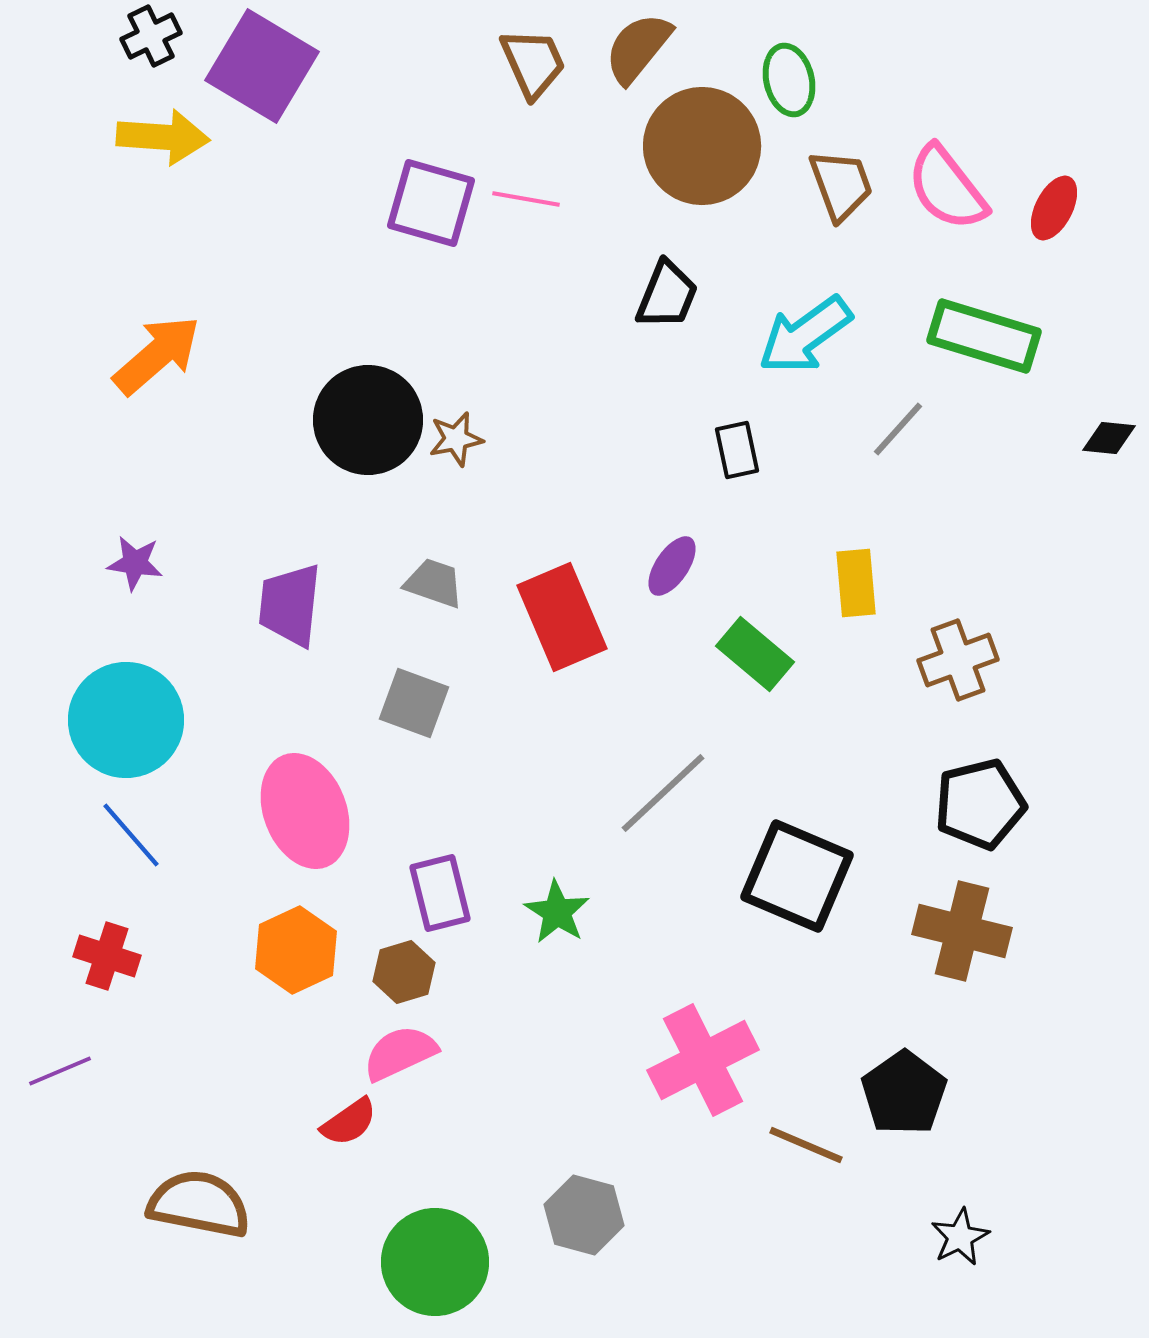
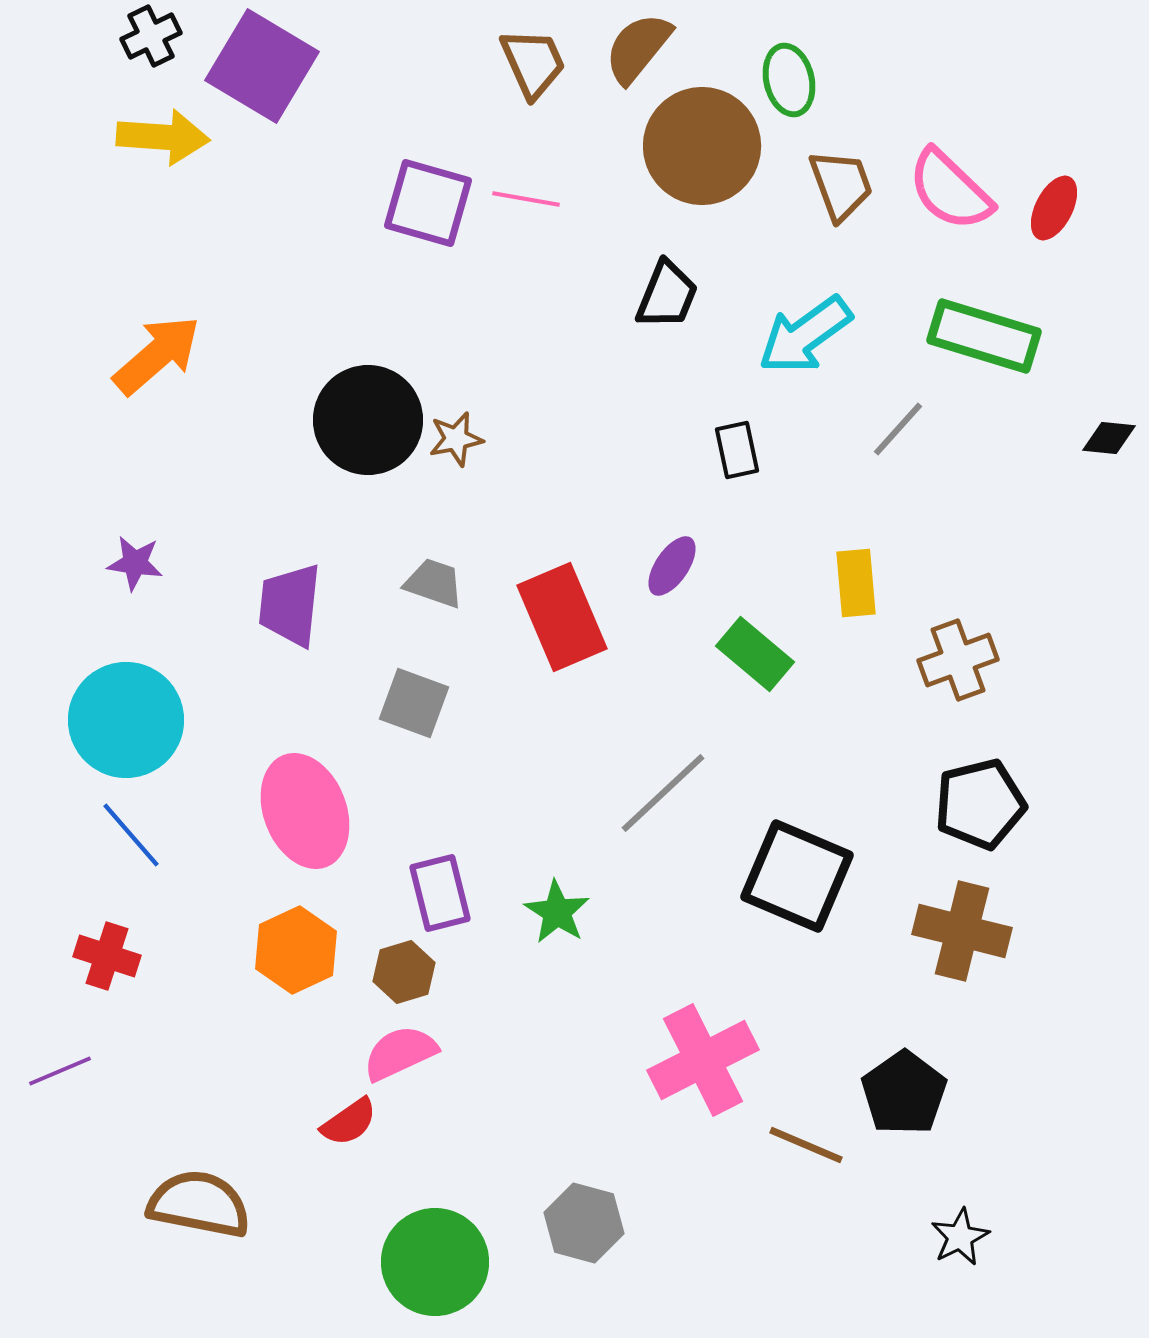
pink semicircle at (947, 188): moved 3 px right, 2 px down; rotated 8 degrees counterclockwise
purple square at (431, 203): moved 3 px left
gray hexagon at (584, 1215): moved 8 px down
